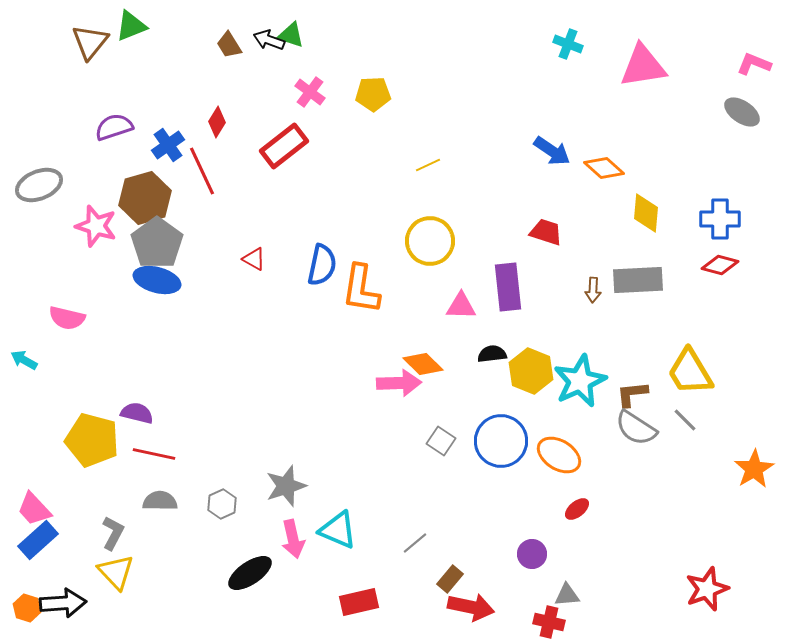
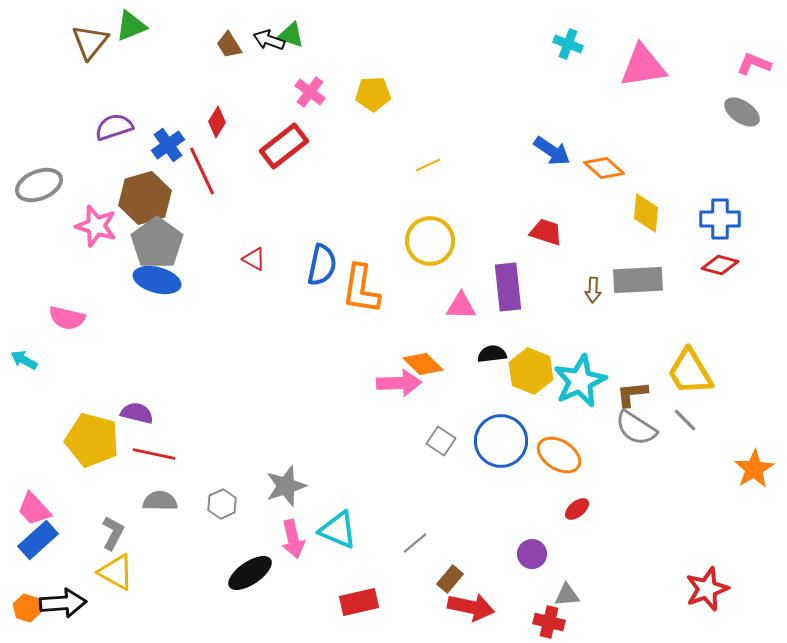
yellow triangle at (116, 572): rotated 18 degrees counterclockwise
